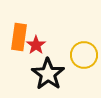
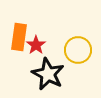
yellow circle: moved 6 px left, 5 px up
black star: rotated 8 degrees counterclockwise
